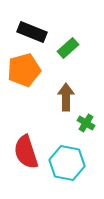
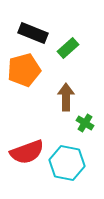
black rectangle: moved 1 px right, 1 px down
green cross: moved 1 px left
red semicircle: moved 1 px right; rotated 92 degrees counterclockwise
